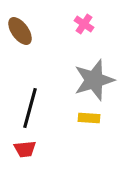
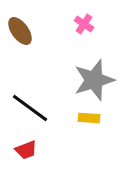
black line: rotated 69 degrees counterclockwise
red trapezoid: moved 1 px right, 1 px down; rotated 15 degrees counterclockwise
